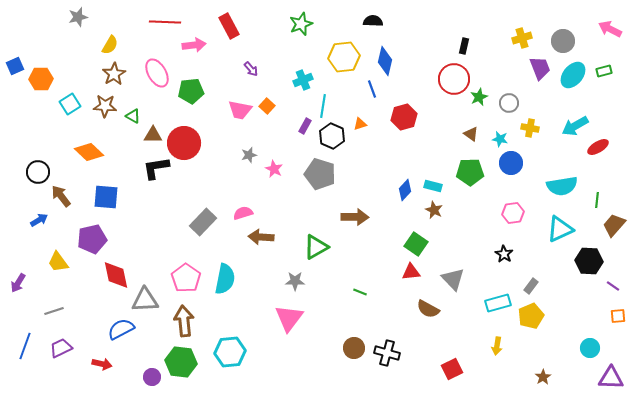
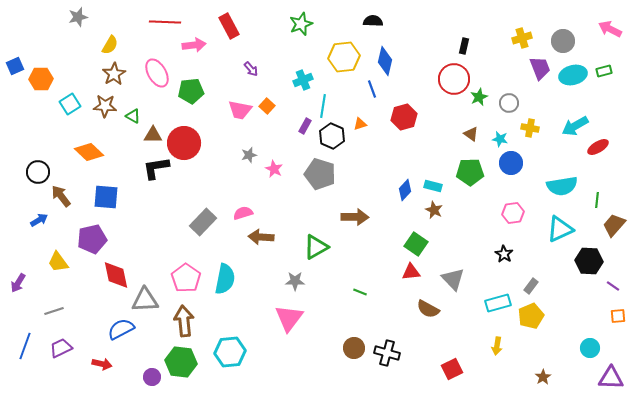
cyan ellipse at (573, 75): rotated 36 degrees clockwise
